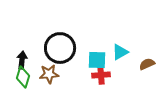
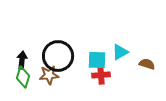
black circle: moved 2 px left, 8 px down
brown semicircle: rotated 42 degrees clockwise
brown star: moved 1 px down
